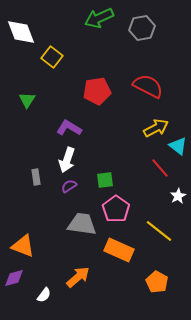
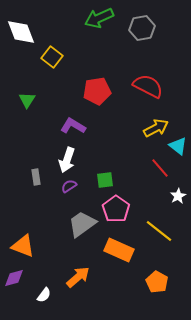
purple L-shape: moved 4 px right, 2 px up
gray trapezoid: rotated 44 degrees counterclockwise
